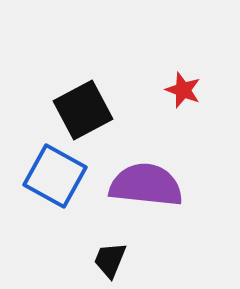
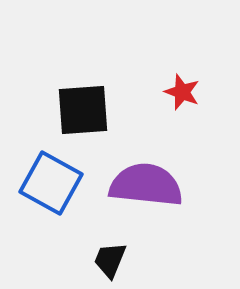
red star: moved 1 px left, 2 px down
black square: rotated 24 degrees clockwise
blue square: moved 4 px left, 7 px down
